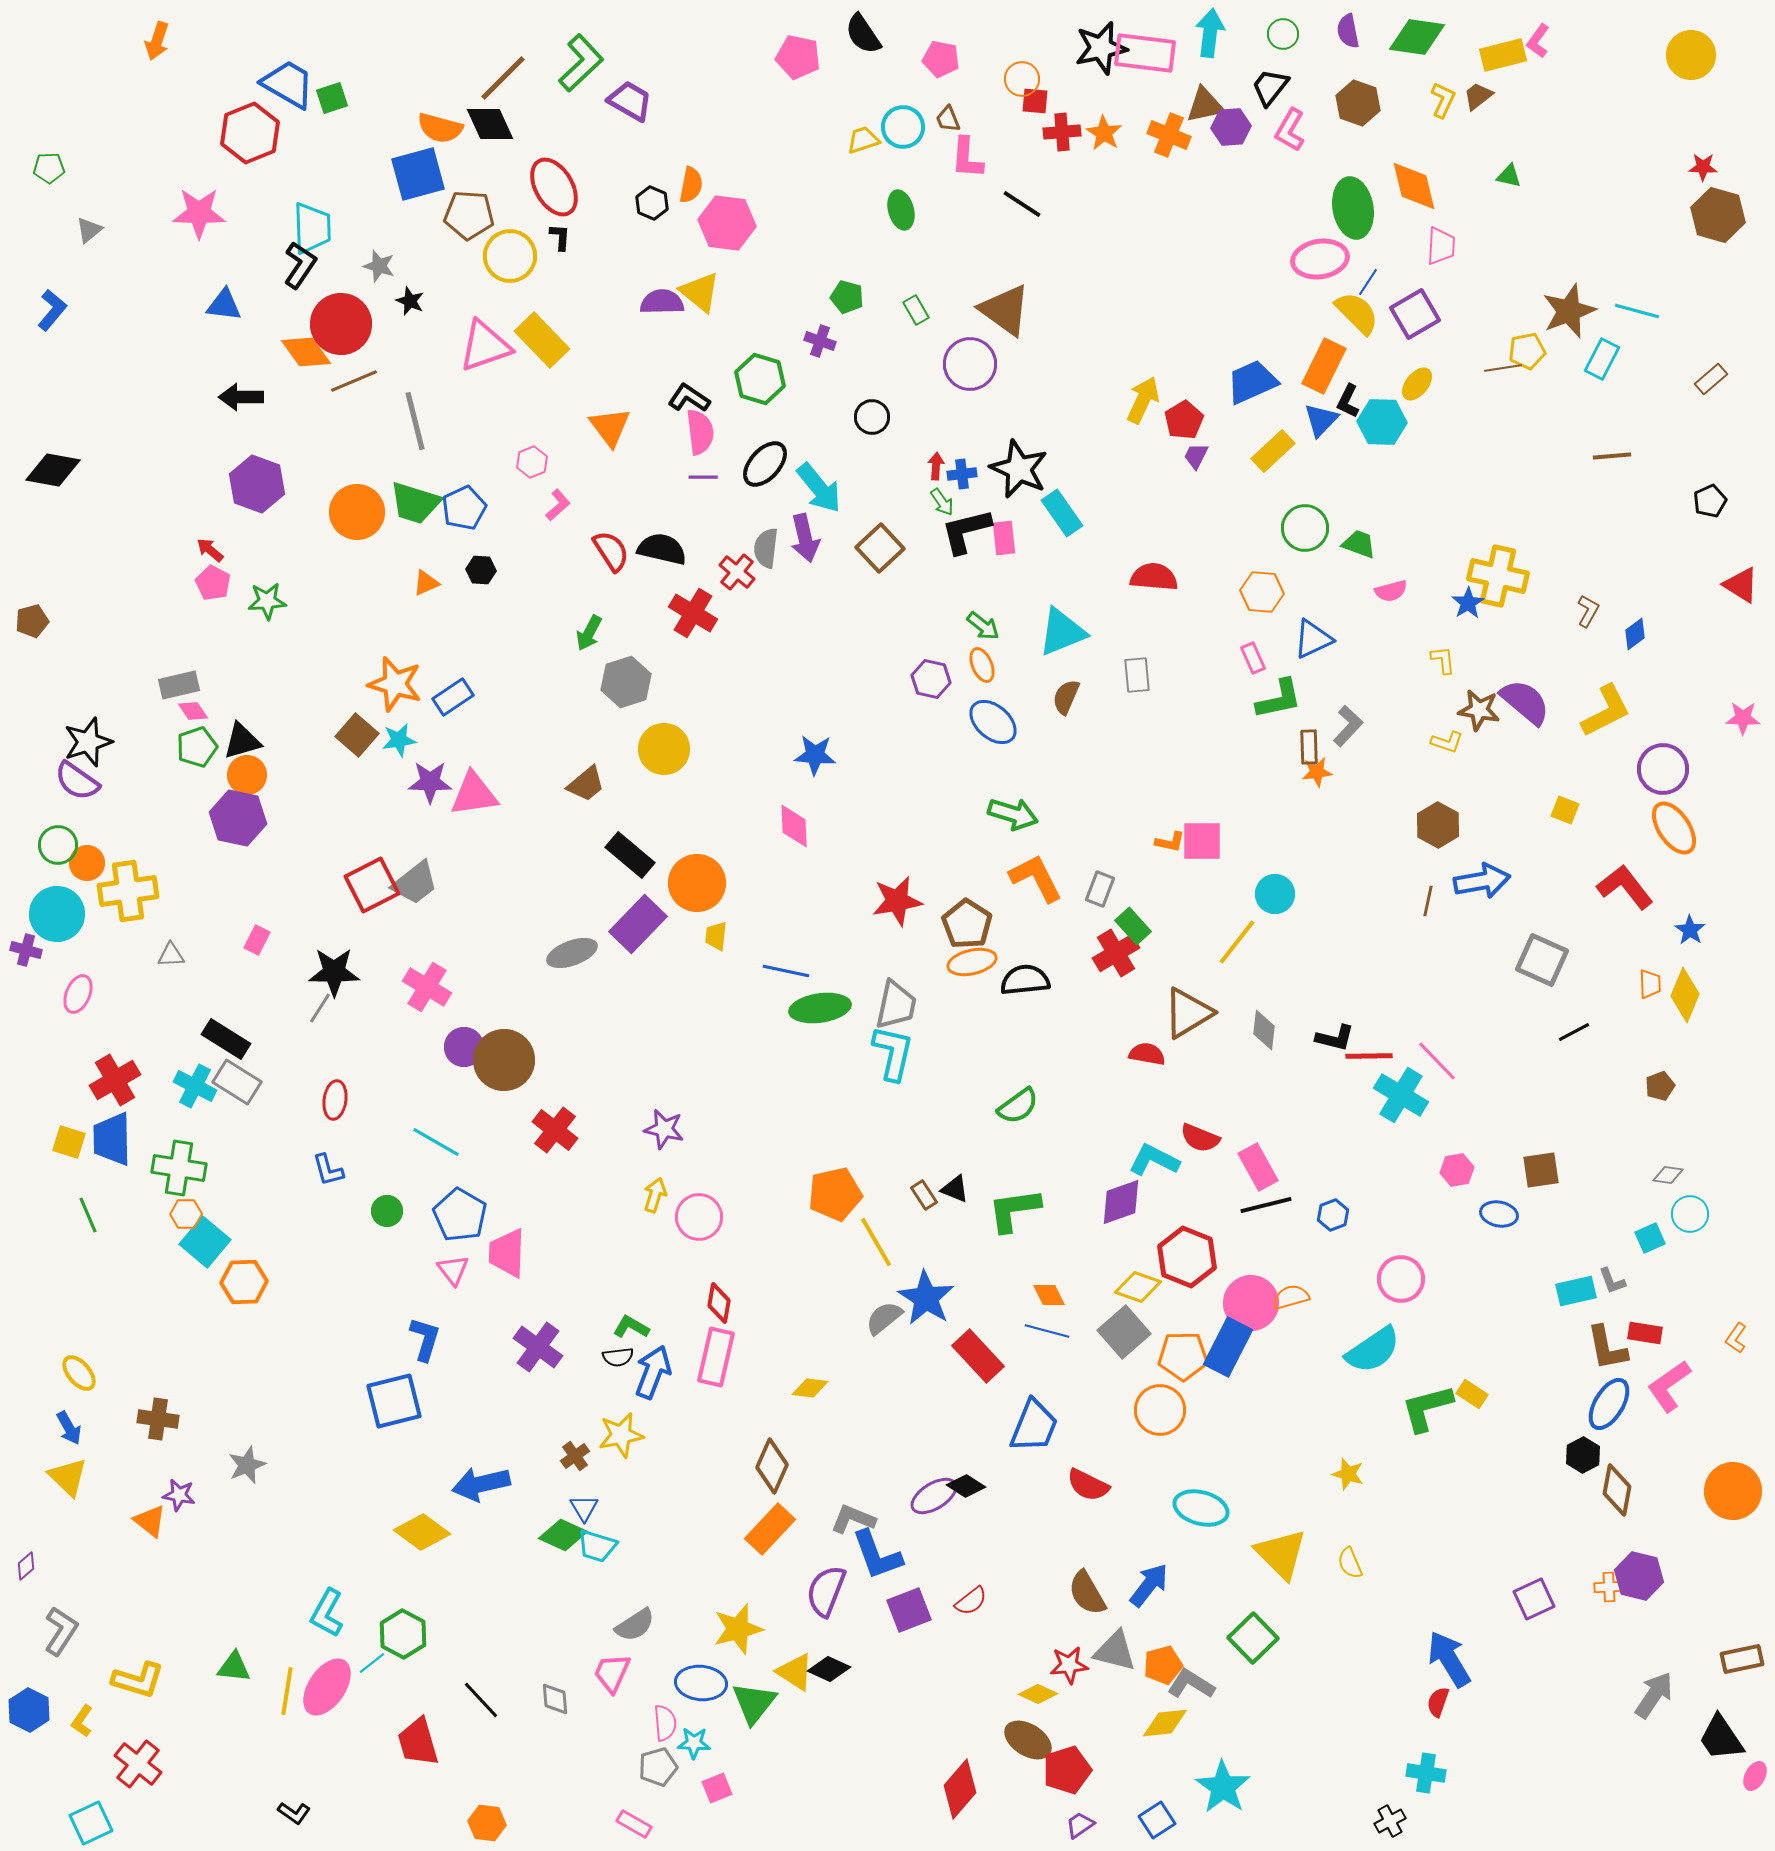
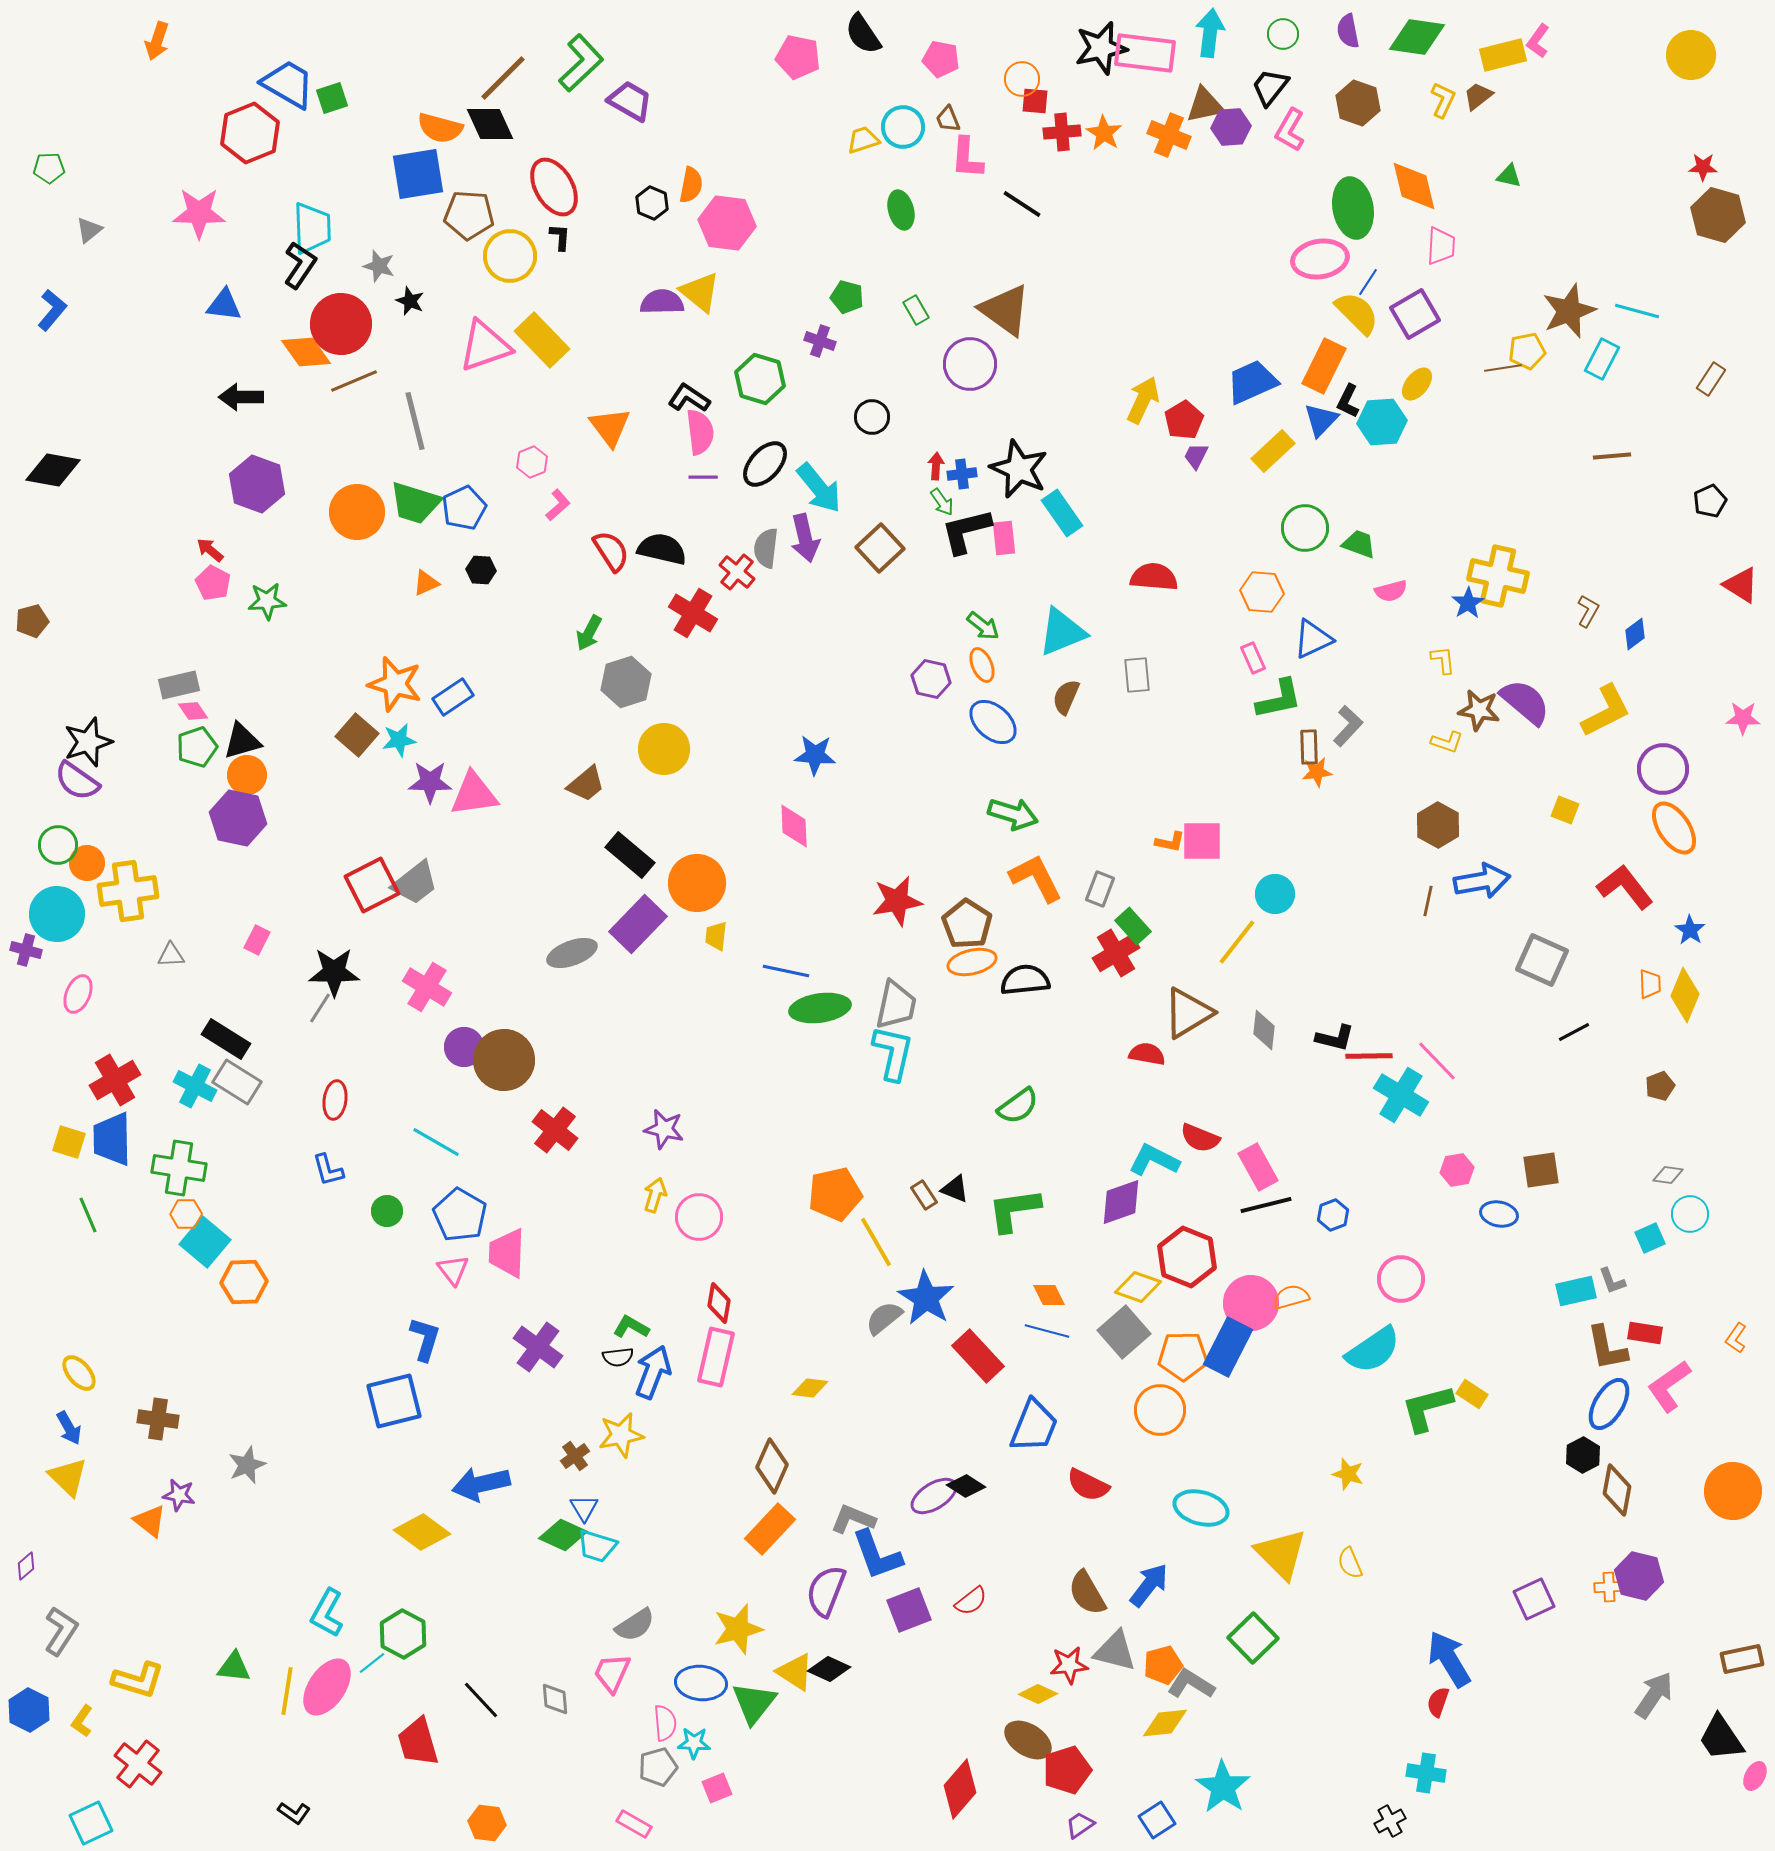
blue square at (418, 174): rotated 6 degrees clockwise
brown rectangle at (1711, 379): rotated 16 degrees counterclockwise
cyan hexagon at (1382, 422): rotated 6 degrees counterclockwise
